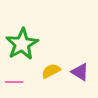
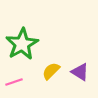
yellow semicircle: rotated 18 degrees counterclockwise
pink line: rotated 18 degrees counterclockwise
